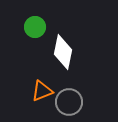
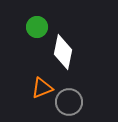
green circle: moved 2 px right
orange triangle: moved 3 px up
